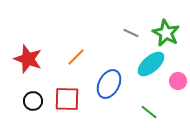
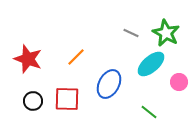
pink circle: moved 1 px right, 1 px down
